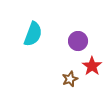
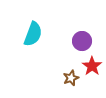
purple circle: moved 4 px right
brown star: moved 1 px right, 1 px up
